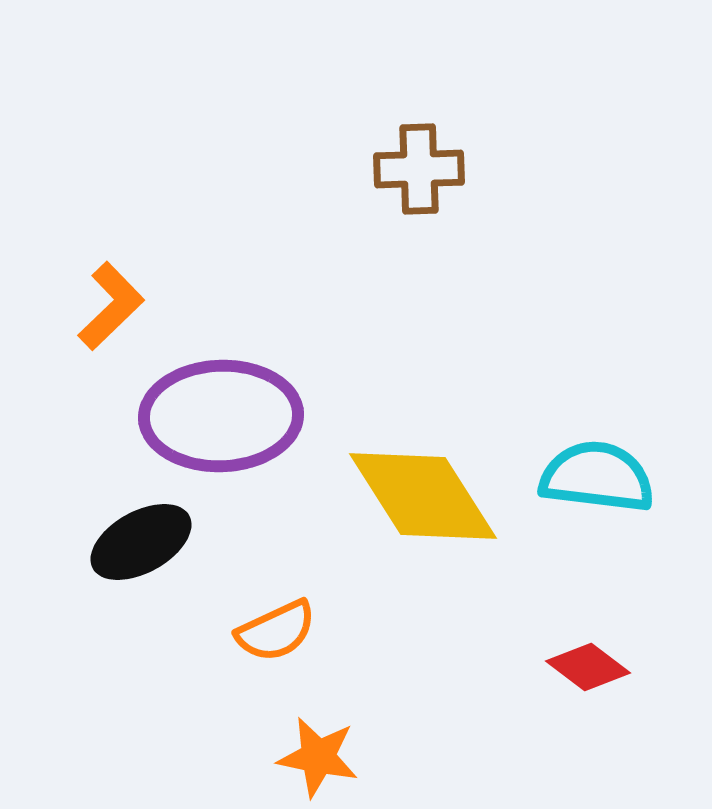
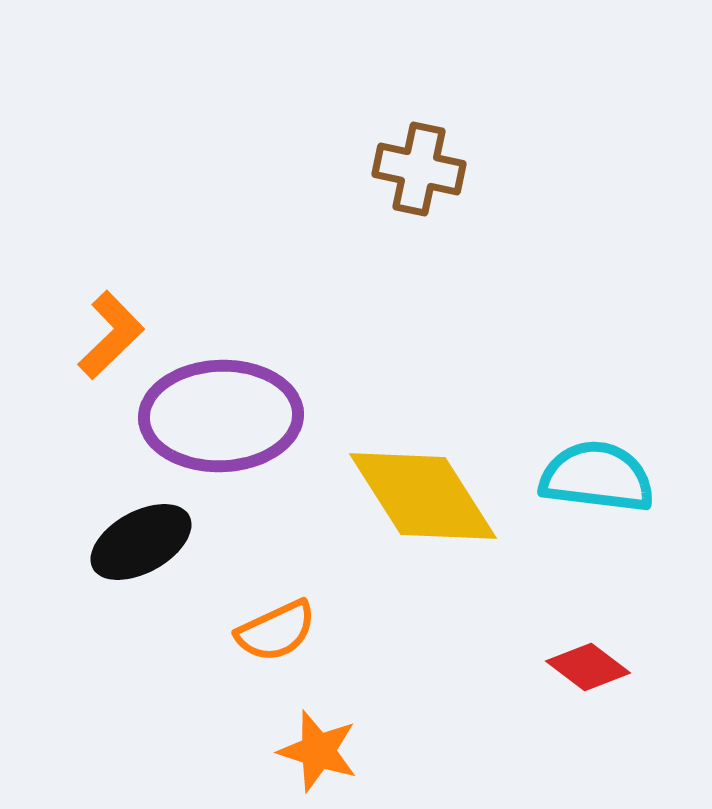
brown cross: rotated 14 degrees clockwise
orange L-shape: moved 29 px down
orange star: moved 6 px up; rotated 6 degrees clockwise
